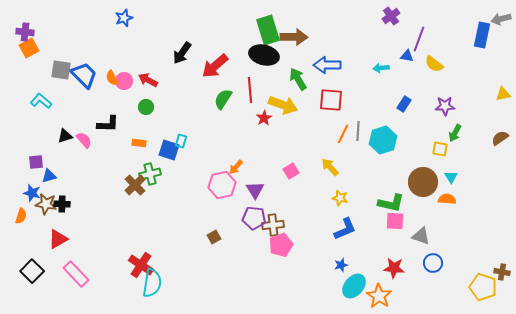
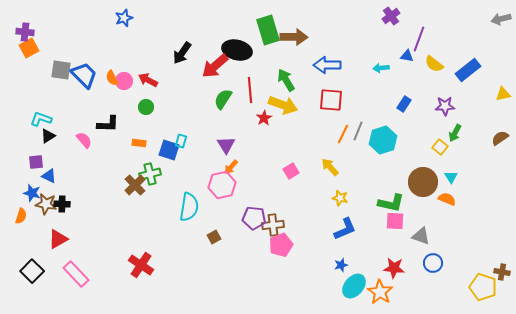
blue rectangle at (482, 35): moved 14 px left, 35 px down; rotated 40 degrees clockwise
black ellipse at (264, 55): moved 27 px left, 5 px up
green arrow at (298, 79): moved 12 px left, 1 px down
cyan L-shape at (41, 101): moved 18 px down; rotated 20 degrees counterclockwise
gray line at (358, 131): rotated 18 degrees clockwise
black triangle at (65, 136): moved 17 px left; rotated 14 degrees counterclockwise
yellow square at (440, 149): moved 2 px up; rotated 28 degrees clockwise
orange arrow at (236, 167): moved 5 px left
blue triangle at (49, 176): rotated 42 degrees clockwise
purple triangle at (255, 190): moved 29 px left, 45 px up
orange semicircle at (447, 199): rotated 18 degrees clockwise
cyan semicircle at (152, 283): moved 37 px right, 76 px up
orange star at (379, 296): moved 1 px right, 4 px up
